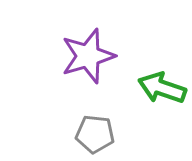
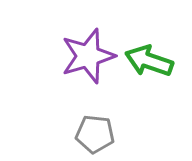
green arrow: moved 13 px left, 27 px up
